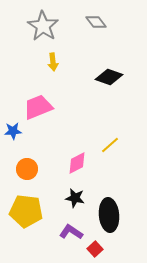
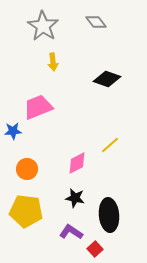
black diamond: moved 2 px left, 2 px down
